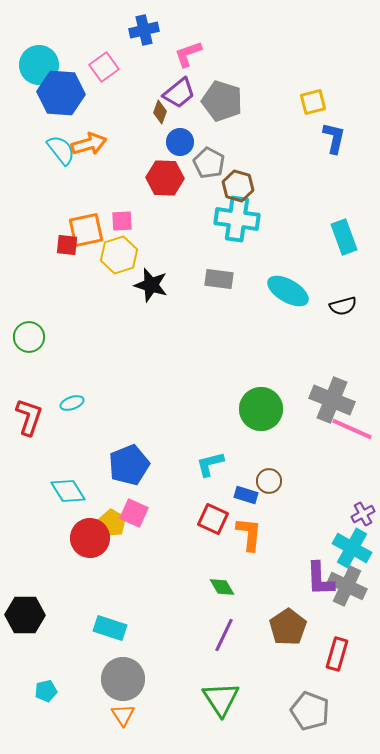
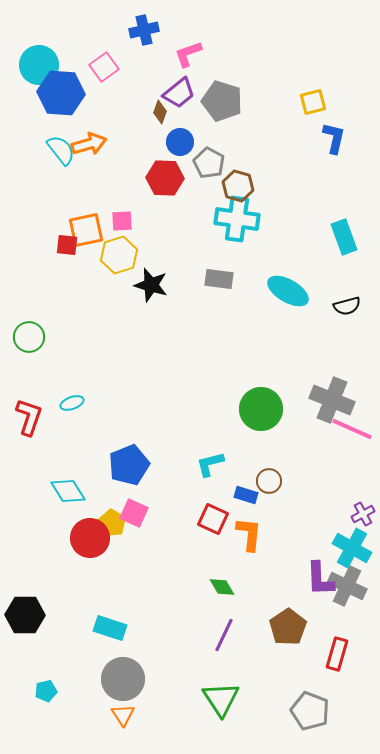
black semicircle at (343, 306): moved 4 px right
